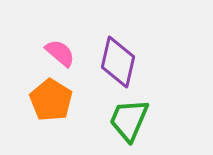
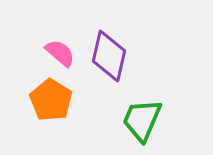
purple diamond: moved 9 px left, 6 px up
green trapezoid: moved 13 px right
